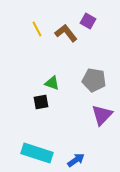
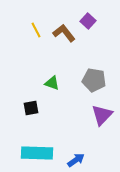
purple square: rotated 14 degrees clockwise
yellow line: moved 1 px left, 1 px down
brown L-shape: moved 2 px left
black square: moved 10 px left, 6 px down
cyan rectangle: rotated 16 degrees counterclockwise
